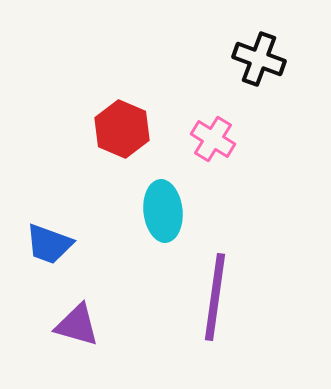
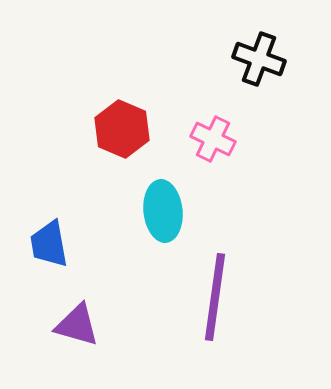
pink cross: rotated 6 degrees counterclockwise
blue trapezoid: rotated 60 degrees clockwise
